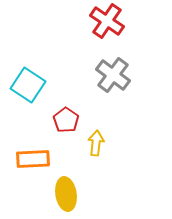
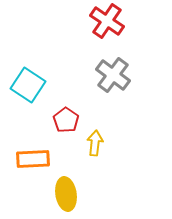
yellow arrow: moved 1 px left
